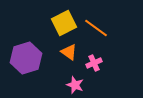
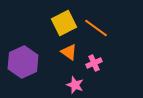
purple hexagon: moved 3 px left, 4 px down; rotated 8 degrees counterclockwise
